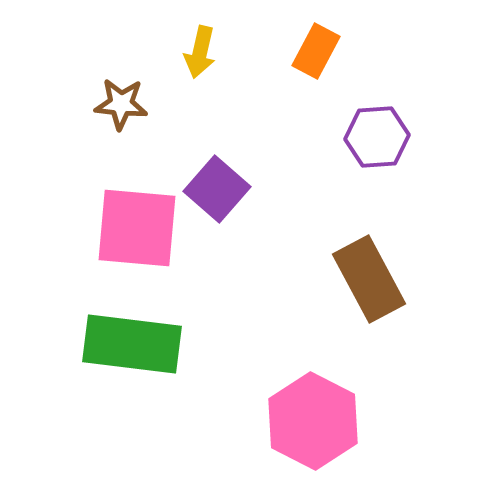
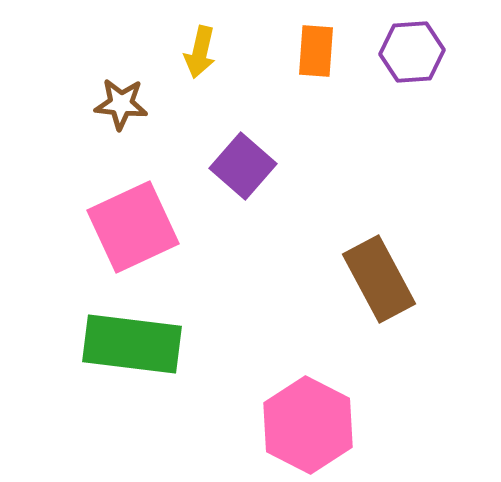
orange rectangle: rotated 24 degrees counterclockwise
purple hexagon: moved 35 px right, 85 px up
purple square: moved 26 px right, 23 px up
pink square: moved 4 px left, 1 px up; rotated 30 degrees counterclockwise
brown rectangle: moved 10 px right
pink hexagon: moved 5 px left, 4 px down
